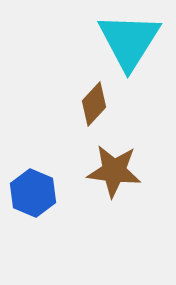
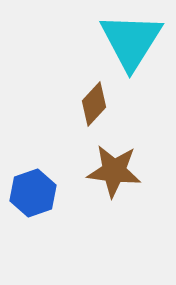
cyan triangle: moved 2 px right
blue hexagon: rotated 18 degrees clockwise
